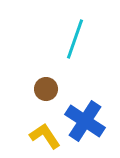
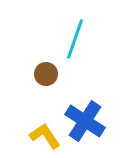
brown circle: moved 15 px up
